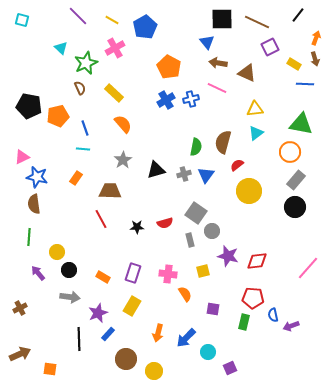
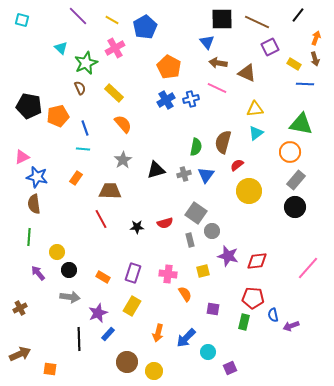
brown circle at (126, 359): moved 1 px right, 3 px down
